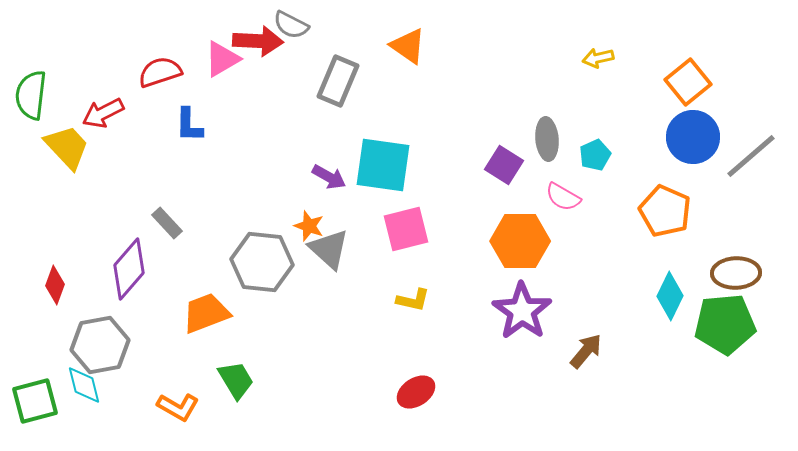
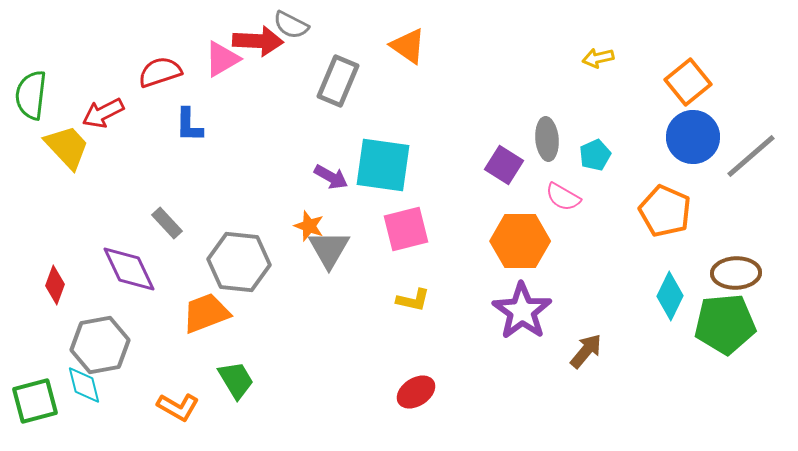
purple arrow at (329, 177): moved 2 px right
gray triangle at (329, 249): rotated 18 degrees clockwise
gray hexagon at (262, 262): moved 23 px left
purple diamond at (129, 269): rotated 66 degrees counterclockwise
